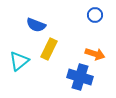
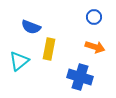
blue circle: moved 1 px left, 2 px down
blue semicircle: moved 5 px left, 2 px down
yellow rectangle: rotated 15 degrees counterclockwise
orange arrow: moved 7 px up
